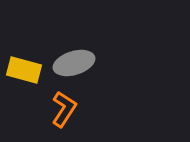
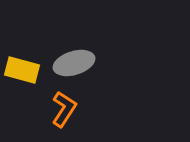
yellow rectangle: moved 2 px left
